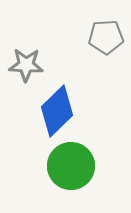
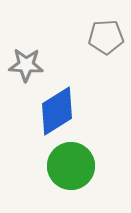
blue diamond: rotated 12 degrees clockwise
